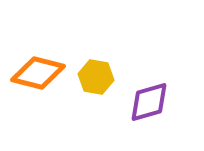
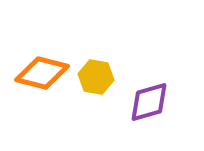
orange diamond: moved 4 px right
